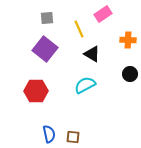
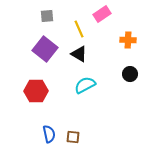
pink rectangle: moved 1 px left
gray square: moved 2 px up
black triangle: moved 13 px left
